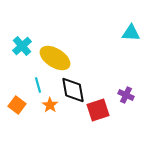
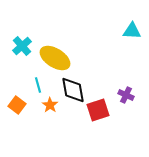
cyan triangle: moved 1 px right, 2 px up
